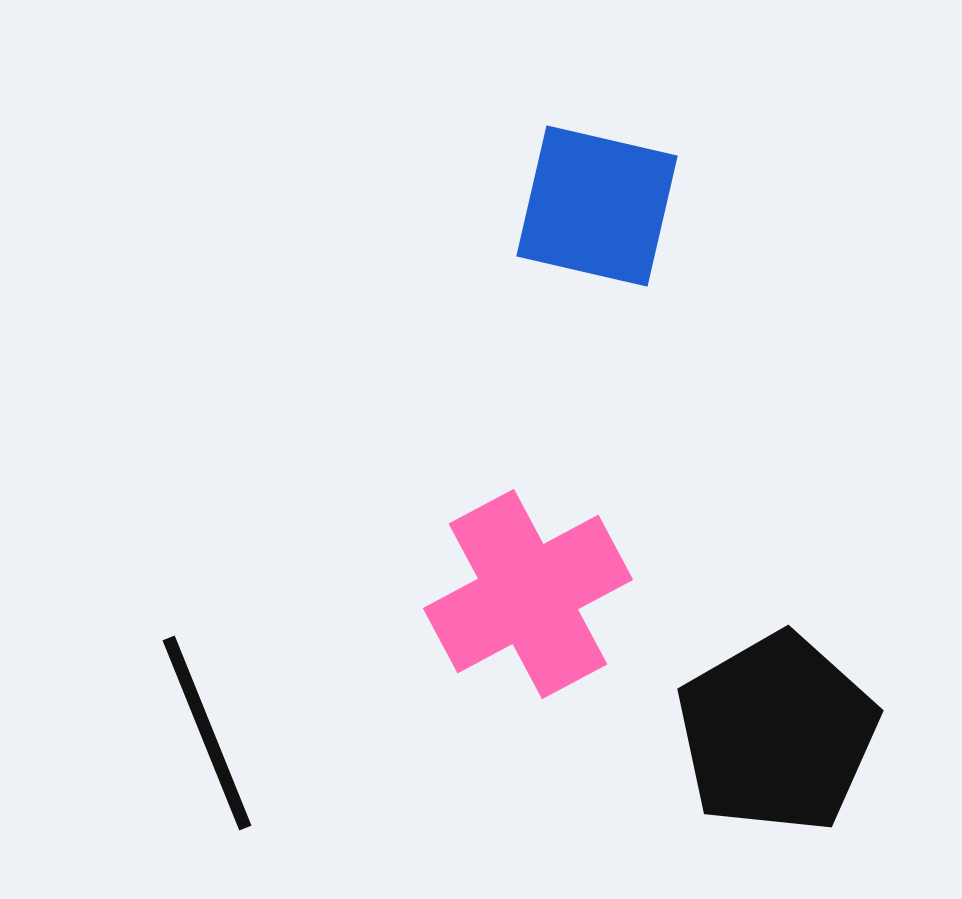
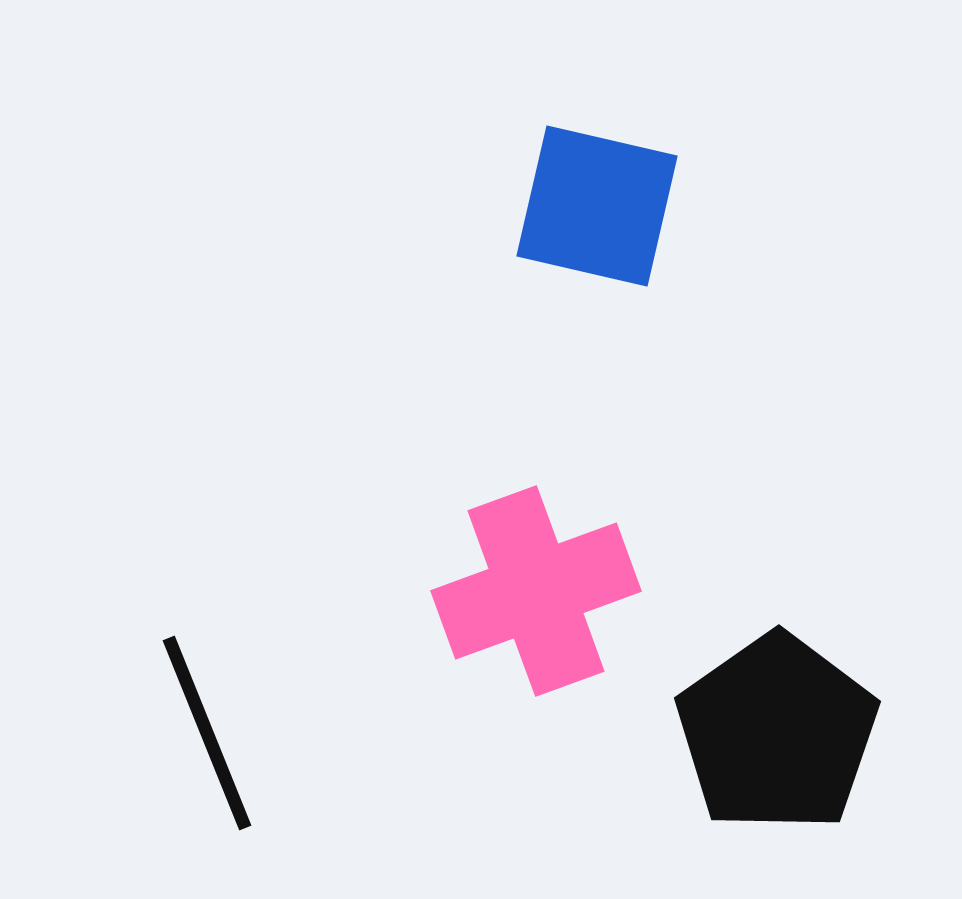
pink cross: moved 8 px right, 3 px up; rotated 8 degrees clockwise
black pentagon: rotated 5 degrees counterclockwise
